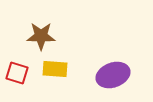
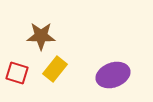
yellow rectangle: rotated 55 degrees counterclockwise
